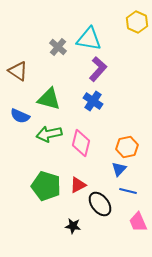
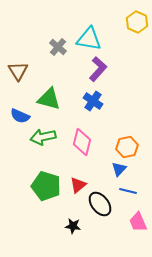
brown triangle: rotated 25 degrees clockwise
green arrow: moved 6 px left, 3 px down
pink diamond: moved 1 px right, 1 px up
red triangle: rotated 12 degrees counterclockwise
